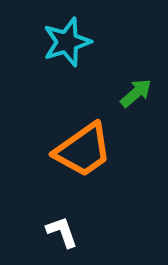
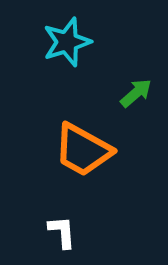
orange trapezoid: rotated 64 degrees clockwise
white L-shape: rotated 15 degrees clockwise
